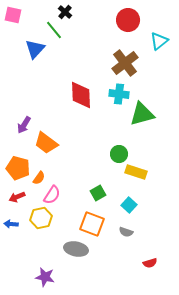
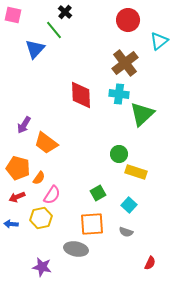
green triangle: rotated 28 degrees counterclockwise
orange square: rotated 25 degrees counterclockwise
red semicircle: rotated 48 degrees counterclockwise
purple star: moved 3 px left, 10 px up
